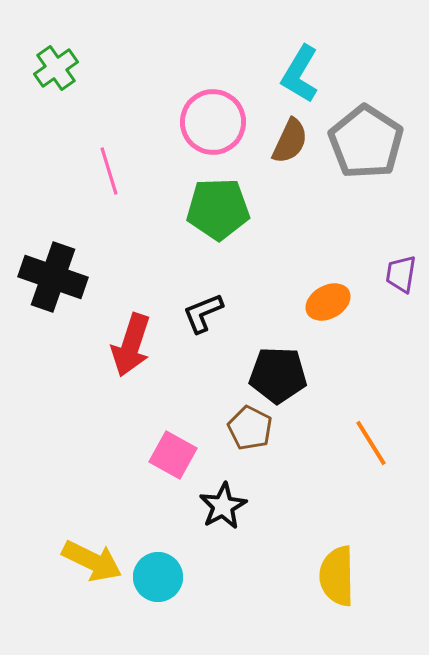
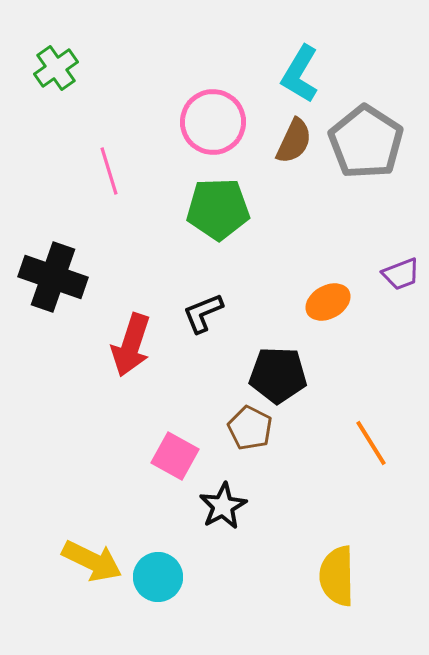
brown semicircle: moved 4 px right
purple trapezoid: rotated 120 degrees counterclockwise
pink square: moved 2 px right, 1 px down
